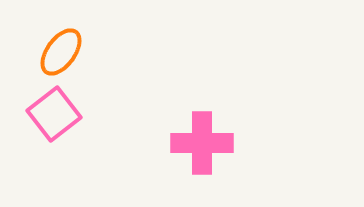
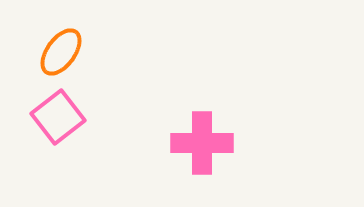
pink square: moved 4 px right, 3 px down
